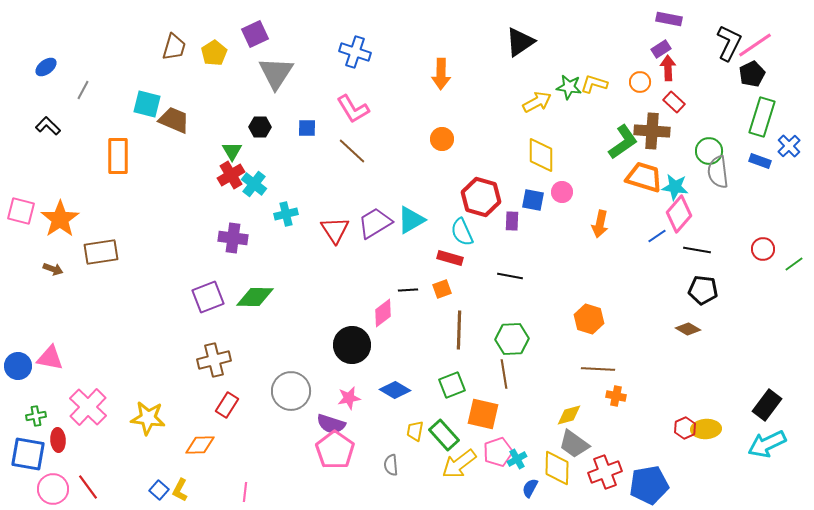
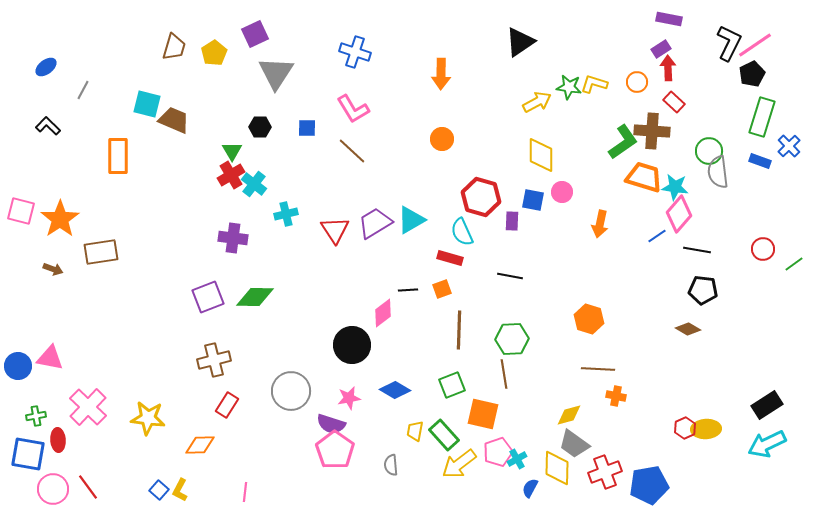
orange circle at (640, 82): moved 3 px left
black rectangle at (767, 405): rotated 20 degrees clockwise
